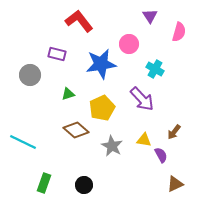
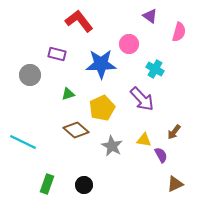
purple triangle: rotated 21 degrees counterclockwise
blue star: rotated 8 degrees clockwise
green rectangle: moved 3 px right, 1 px down
